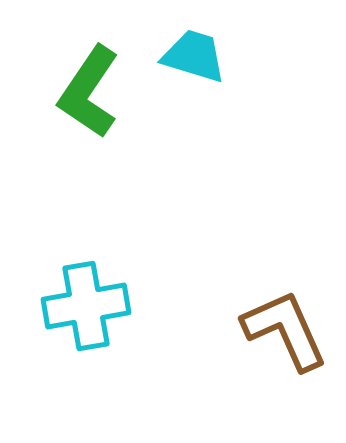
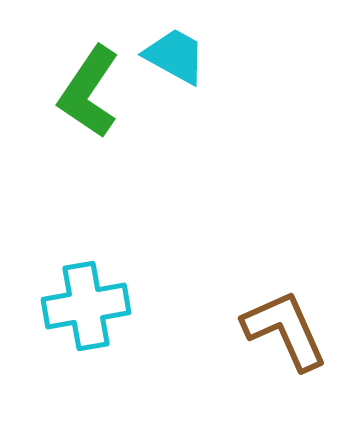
cyan trapezoid: moved 19 px left; rotated 12 degrees clockwise
